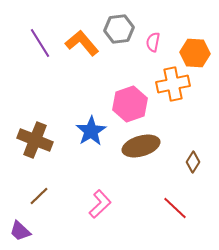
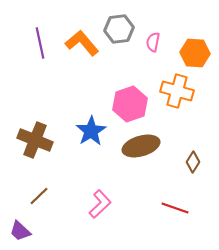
purple line: rotated 20 degrees clockwise
orange cross: moved 4 px right, 7 px down; rotated 28 degrees clockwise
red line: rotated 24 degrees counterclockwise
